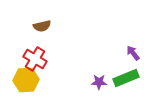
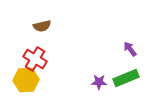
purple arrow: moved 3 px left, 4 px up
